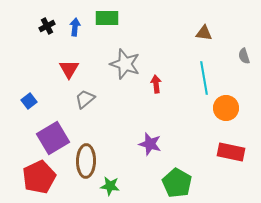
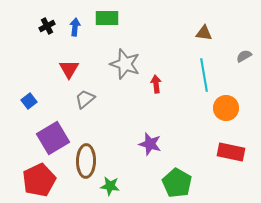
gray semicircle: rotated 77 degrees clockwise
cyan line: moved 3 px up
red pentagon: moved 3 px down
